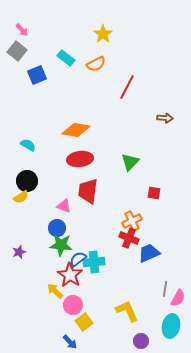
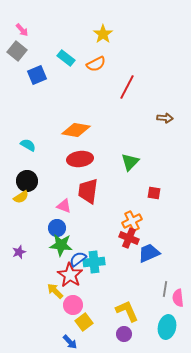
pink semicircle: rotated 144 degrees clockwise
cyan ellipse: moved 4 px left, 1 px down
purple circle: moved 17 px left, 7 px up
